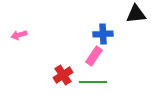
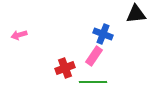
blue cross: rotated 24 degrees clockwise
red cross: moved 2 px right, 7 px up; rotated 12 degrees clockwise
